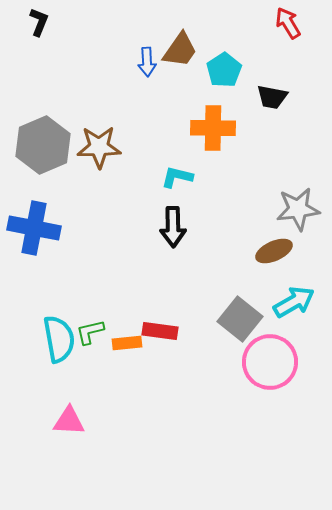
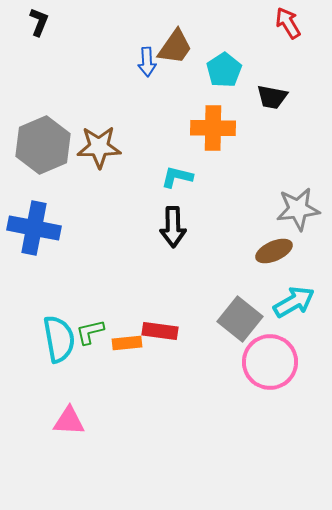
brown trapezoid: moved 5 px left, 3 px up
